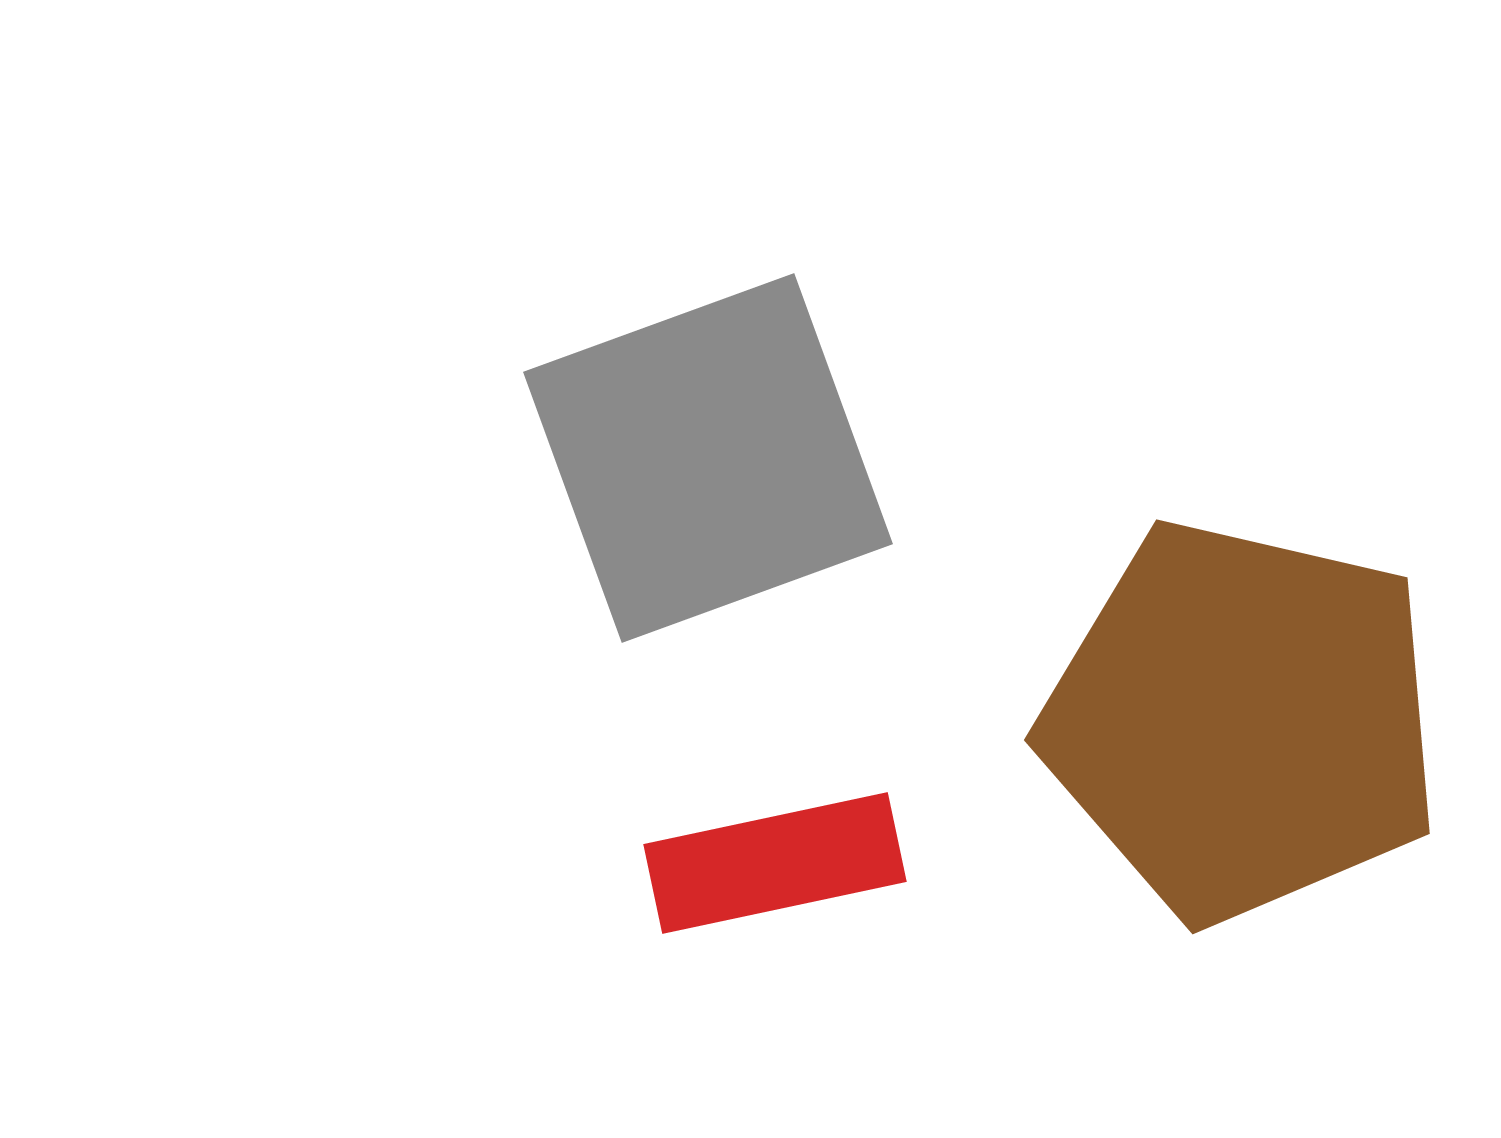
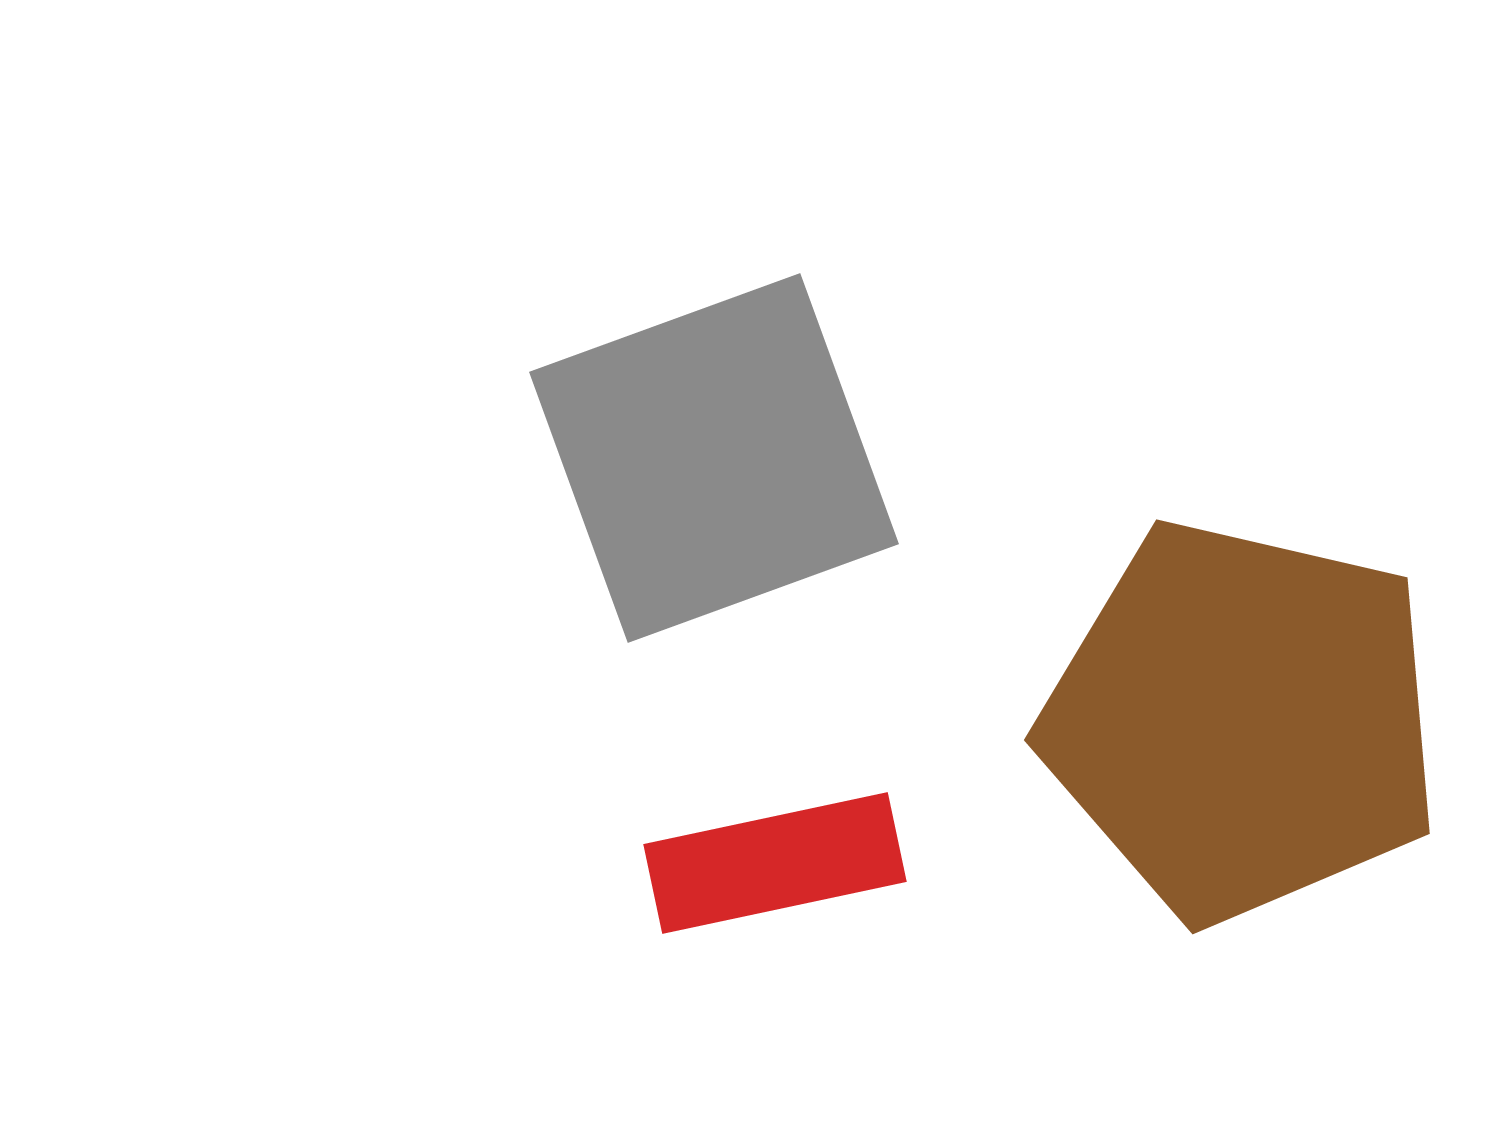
gray square: moved 6 px right
